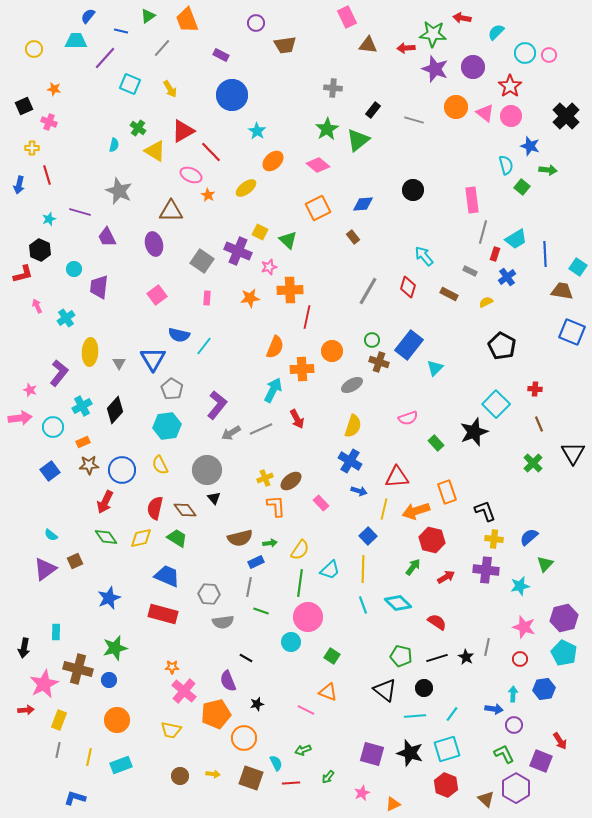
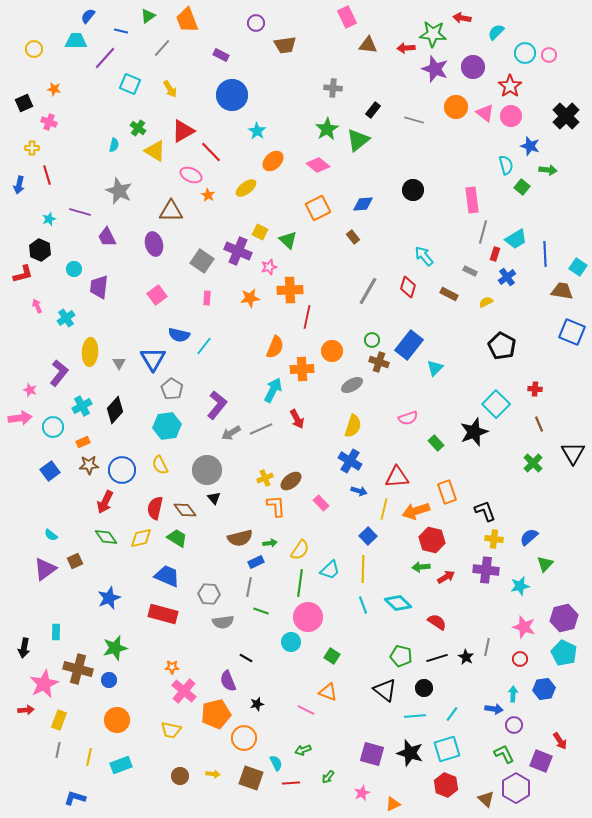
black square at (24, 106): moved 3 px up
green arrow at (413, 567): moved 8 px right; rotated 132 degrees counterclockwise
